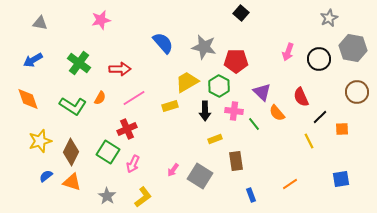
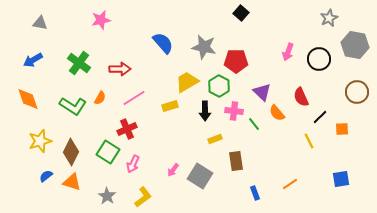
gray hexagon at (353, 48): moved 2 px right, 3 px up
blue rectangle at (251, 195): moved 4 px right, 2 px up
